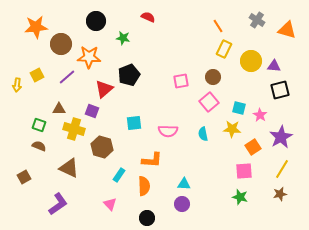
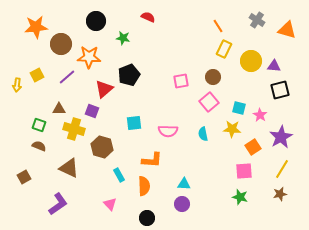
cyan rectangle at (119, 175): rotated 64 degrees counterclockwise
